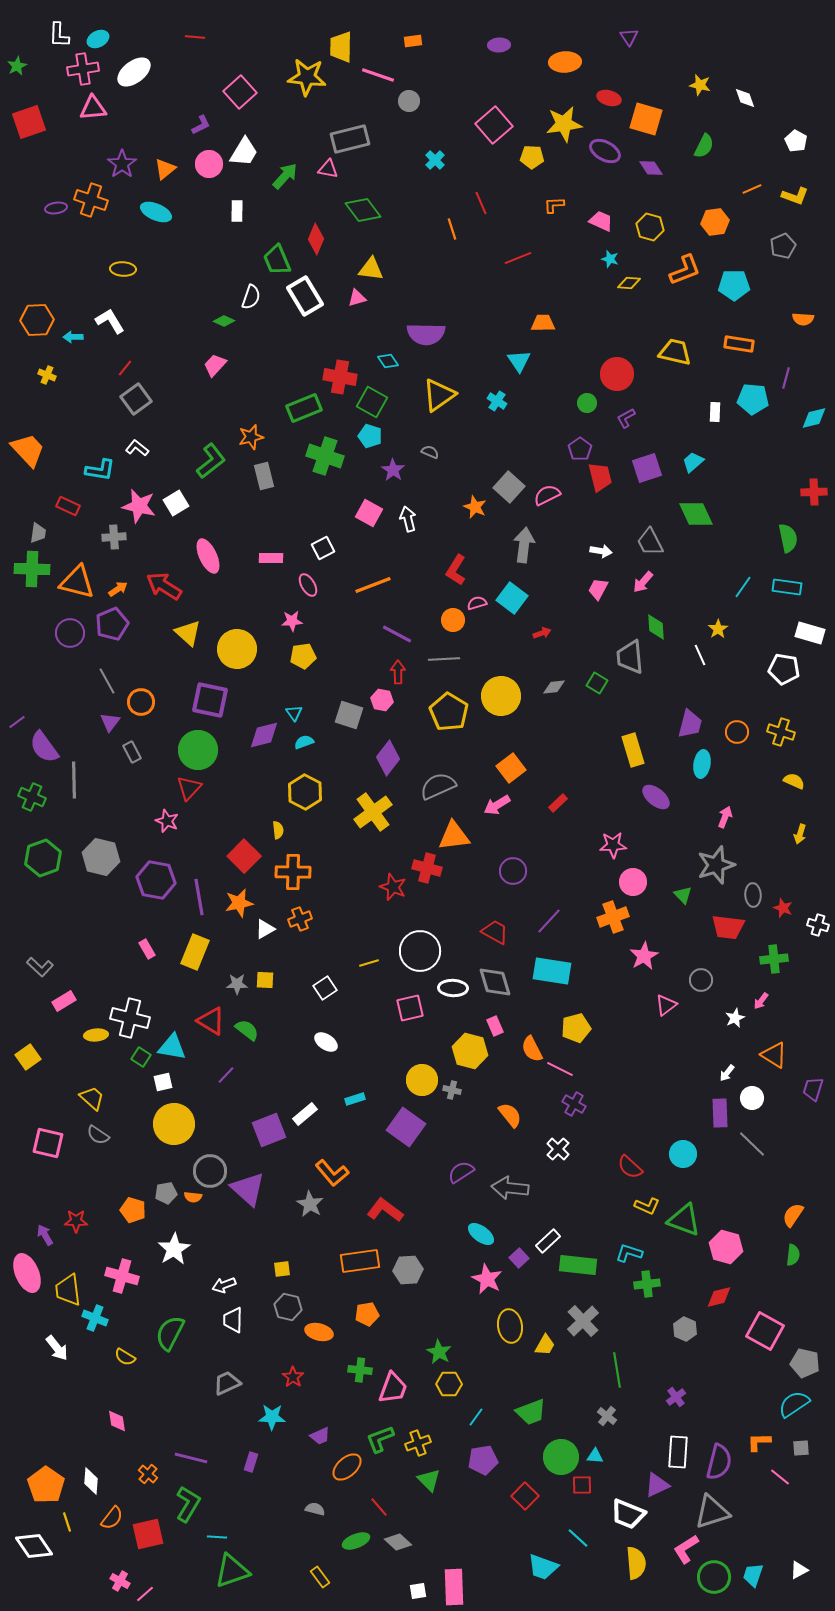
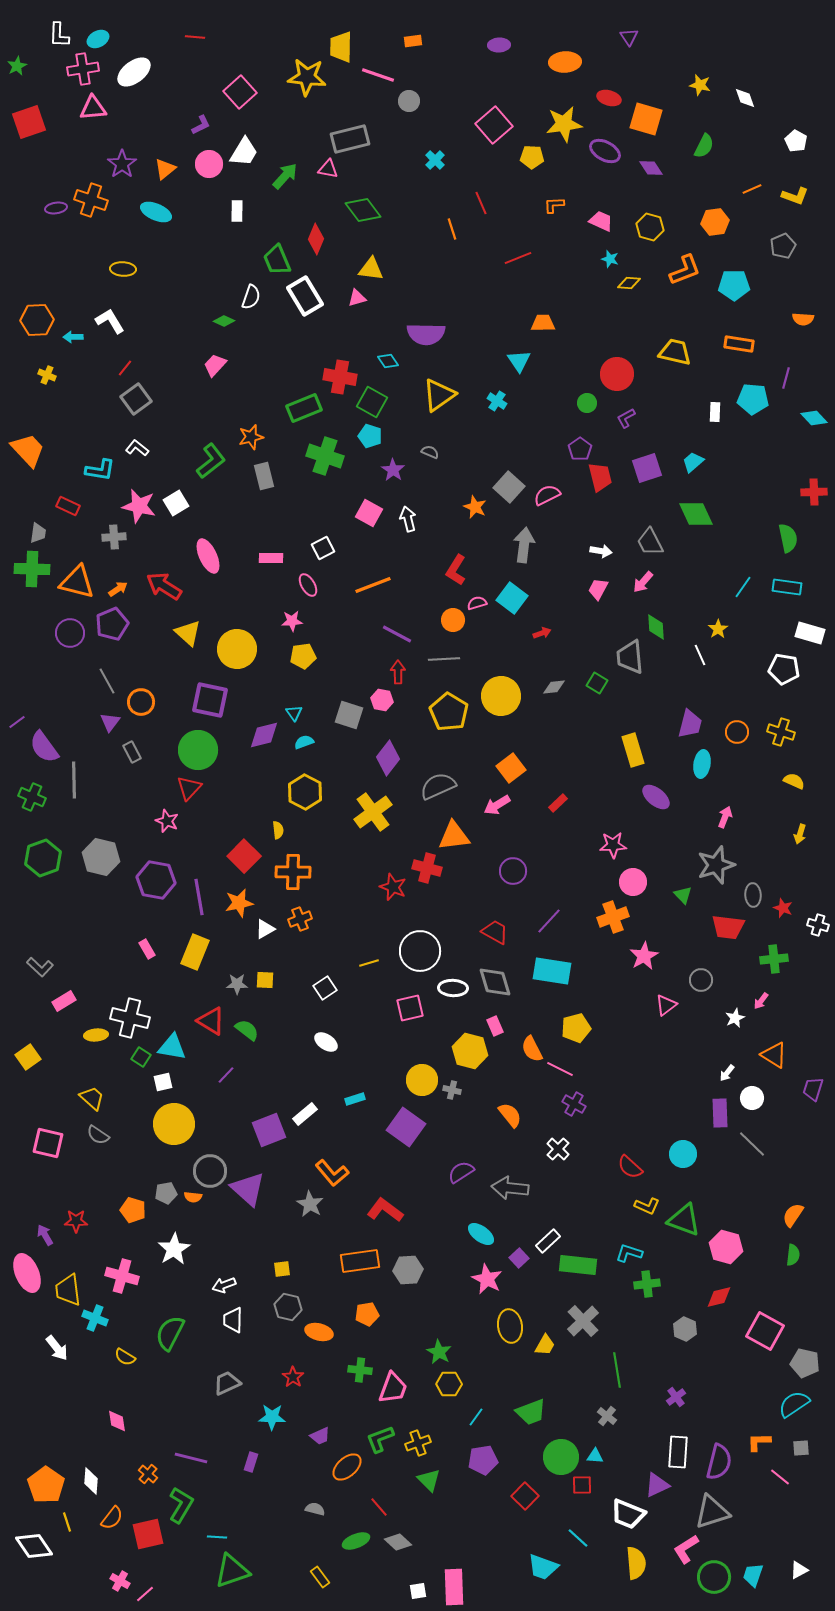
cyan diamond at (814, 418): rotated 60 degrees clockwise
green L-shape at (188, 1504): moved 7 px left, 1 px down
